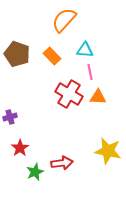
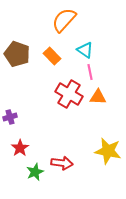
cyan triangle: rotated 30 degrees clockwise
red arrow: rotated 15 degrees clockwise
